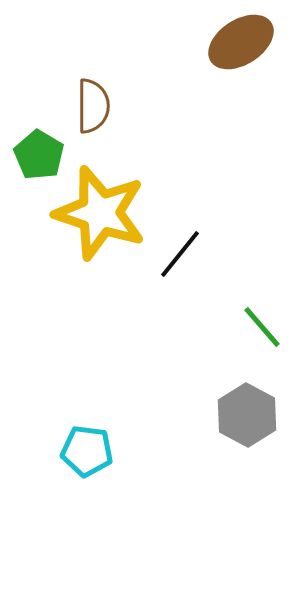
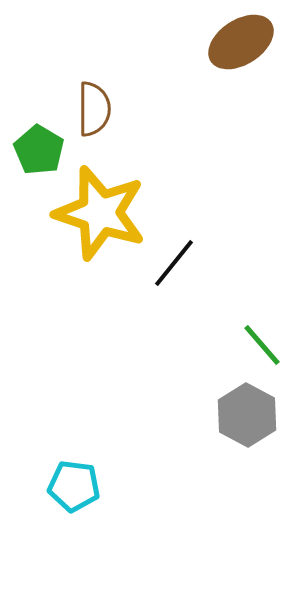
brown semicircle: moved 1 px right, 3 px down
green pentagon: moved 5 px up
black line: moved 6 px left, 9 px down
green line: moved 18 px down
cyan pentagon: moved 13 px left, 35 px down
